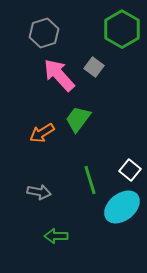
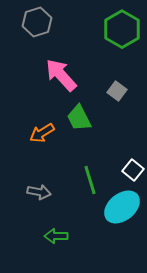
gray hexagon: moved 7 px left, 11 px up
gray square: moved 23 px right, 24 px down
pink arrow: moved 2 px right
green trapezoid: moved 1 px right, 1 px up; rotated 64 degrees counterclockwise
white square: moved 3 px right
